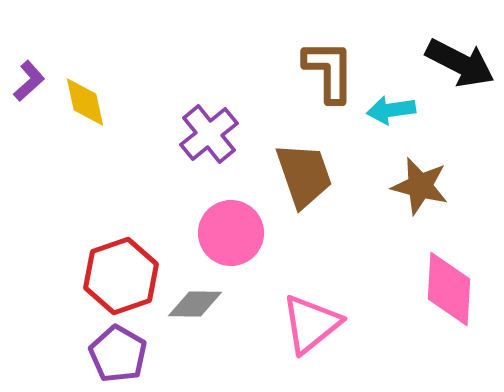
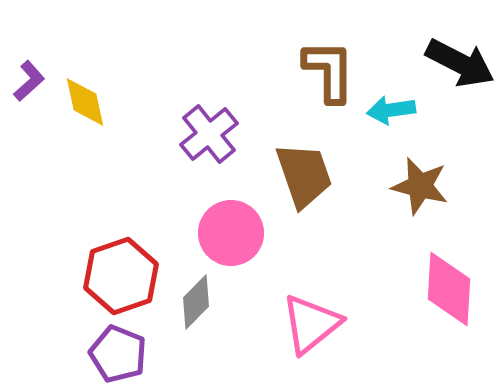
gray diamond: moved 1 px right, 2 px up; rotated 46 degrees counterclockwise
purple pentagon: rotated 8 degrees counterclockwise
